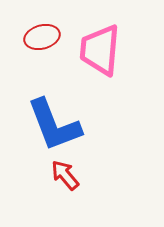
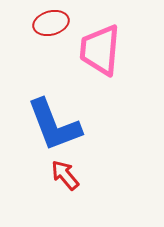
red ellipse: moved 9 px right, 14 px up
